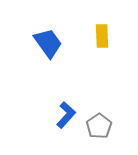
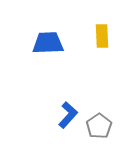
blue trapezoid: rotated 56 degrees counterclockwise
blue L-shape: moved 2 px right
